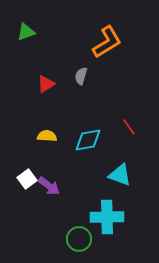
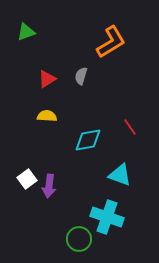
orange L-shape: moved 4 px right
red triangle: moved 1 px right, 5 px up
red line: moved 1 px right
yellow semicircle: moved 20 px up
purple arrow: rotated 60 degrees clockwise
cyan cross: rotated 20 degrees clockwise
